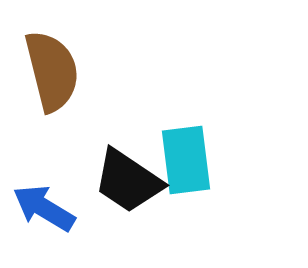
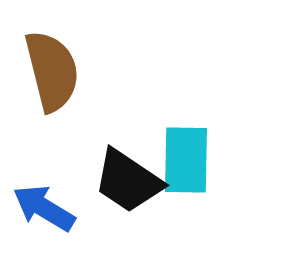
cyan rectangle: rotated 8 degrees clockwise
